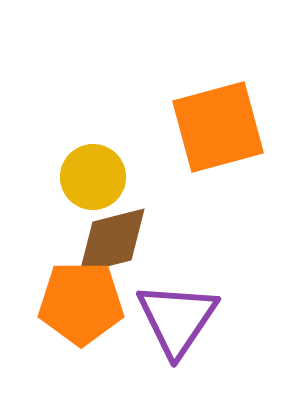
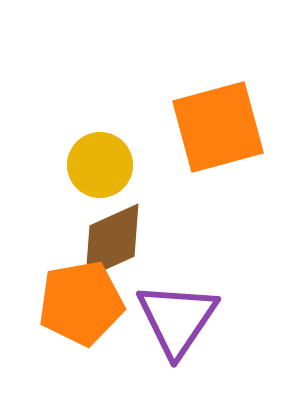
yellow circle: moved 7 px right, 12 px up
brown diamond: rotated 10 degrees counterclockwise
orange pentagon: rotated 10 degrees counterclockwise
